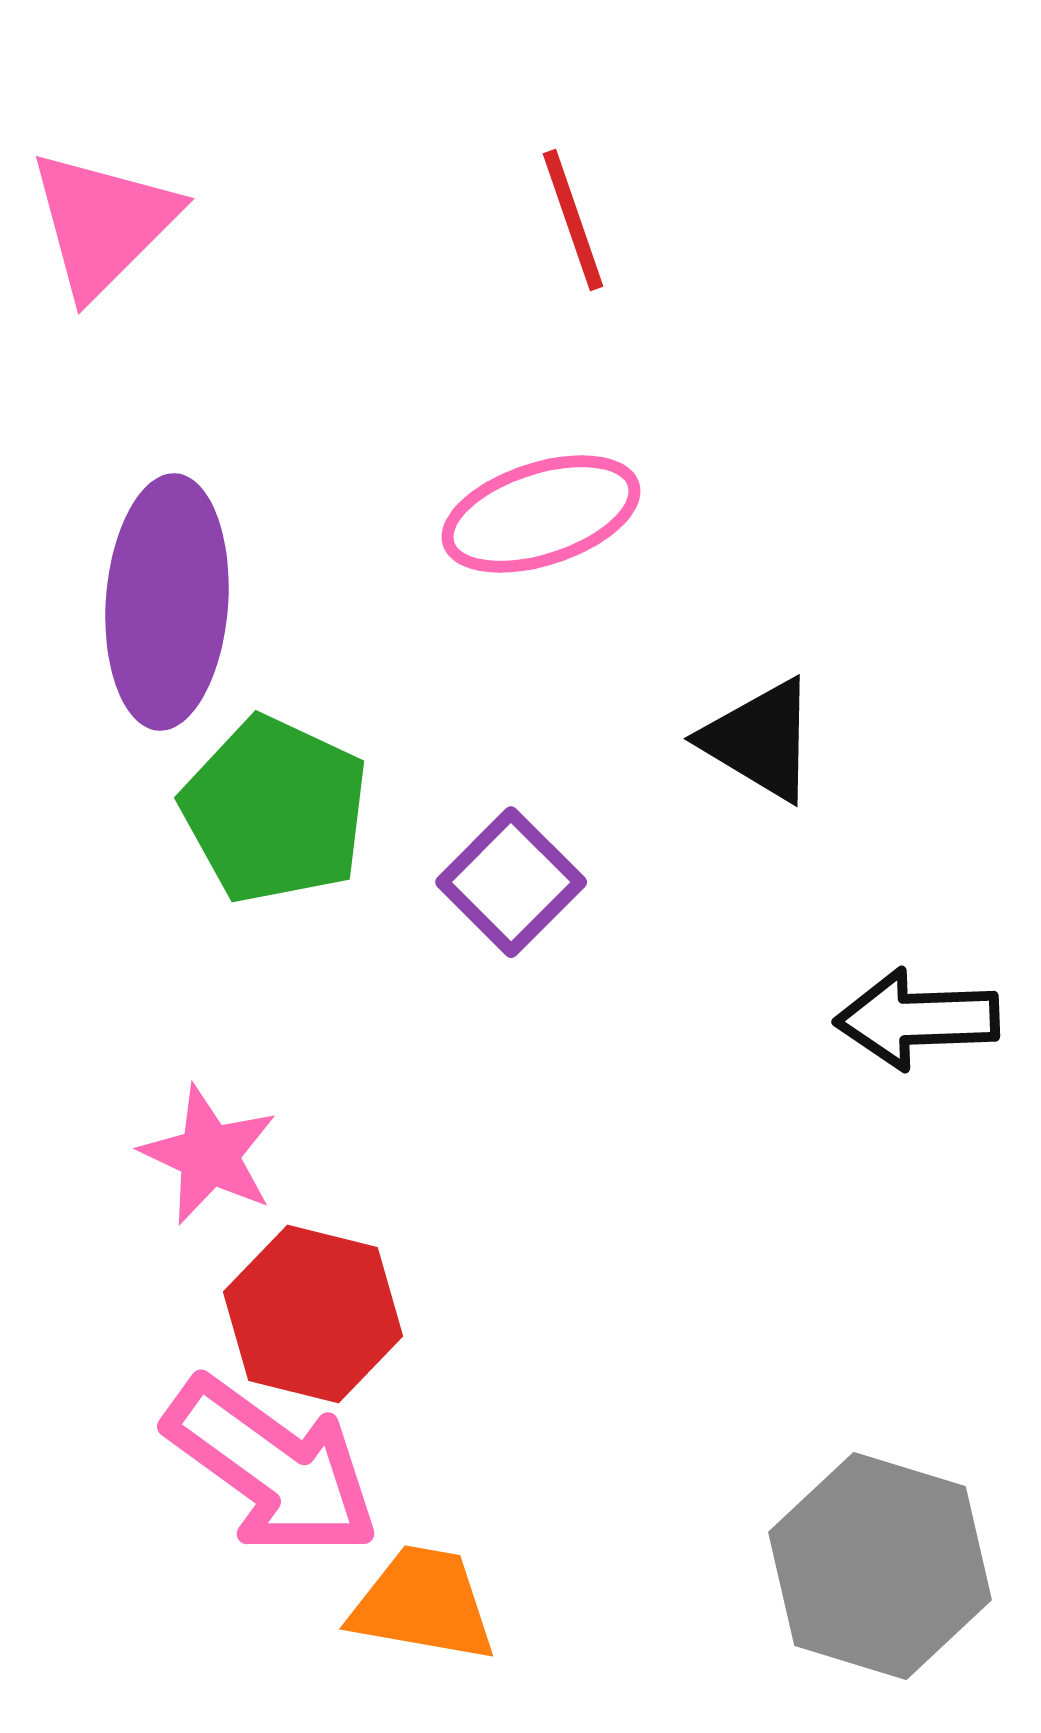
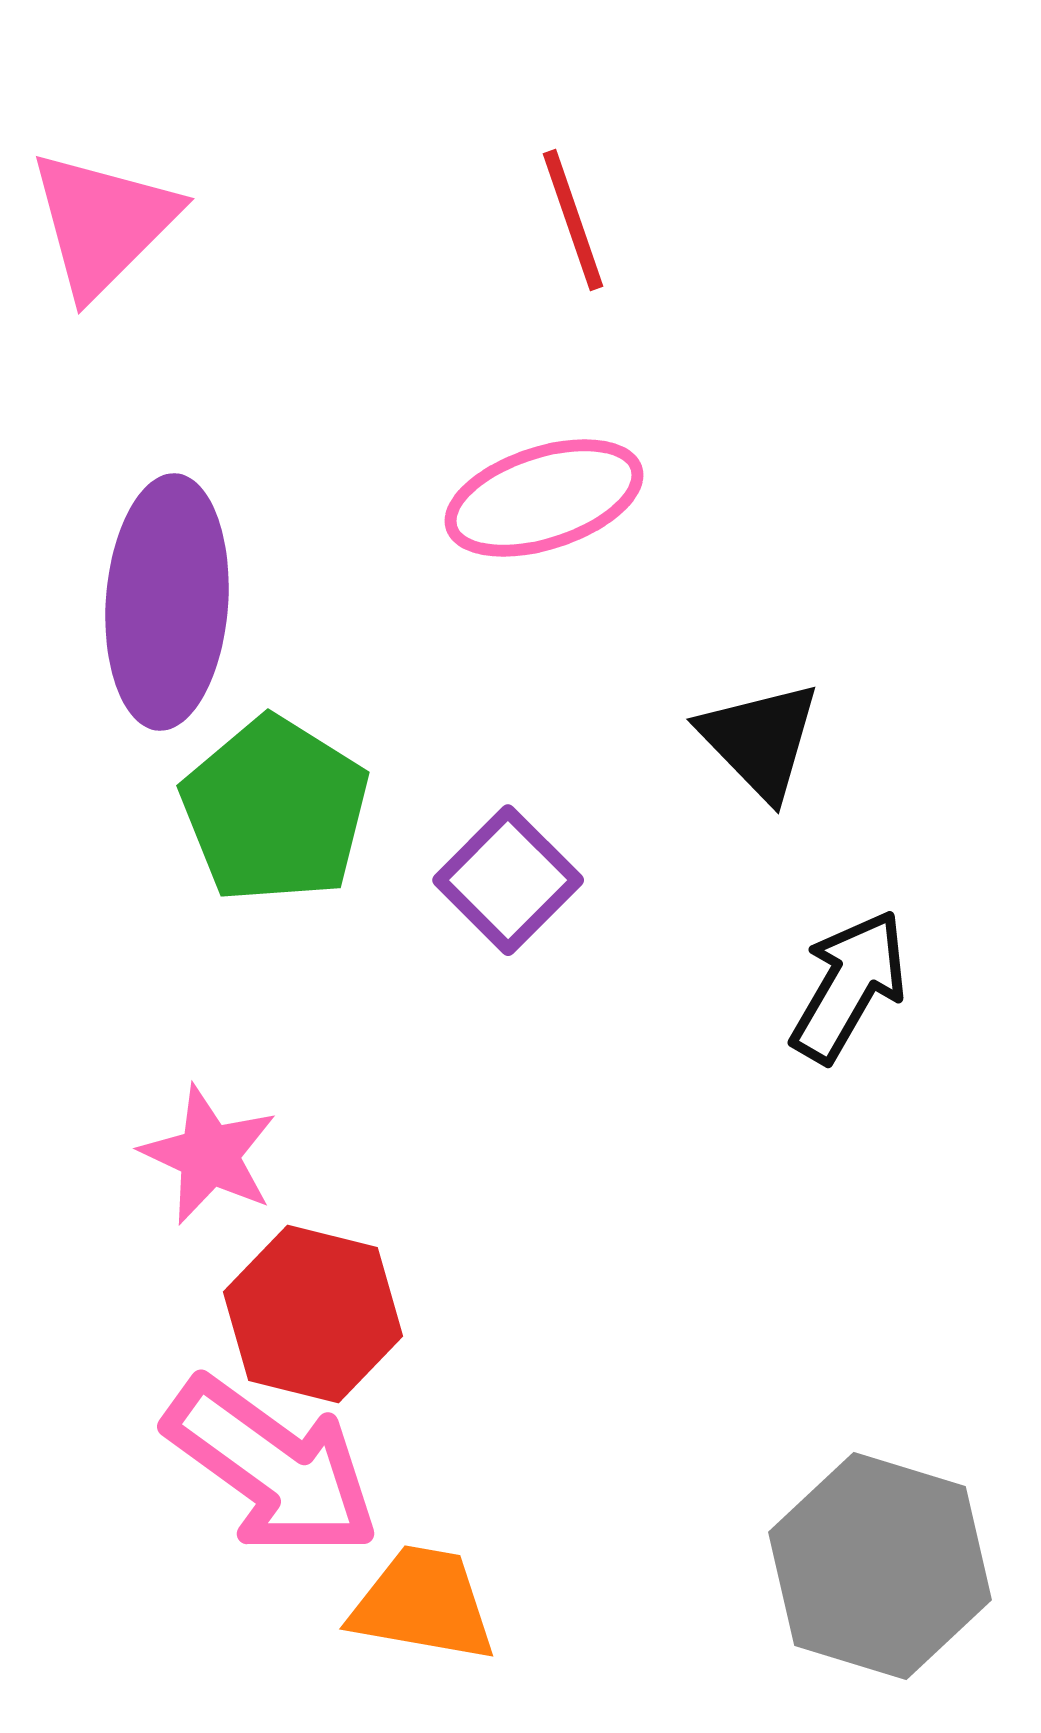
pink ellipse: moved 3 px right, 16 px up
black triangle: rotated 15 degrees clockwise
green pentagon: rotated 7 degrees clockwise
purple square: moved 3 px left, 2 px up
black arrow: moved 68 px left, 33 px up; rotated 122 degrees clockwise
